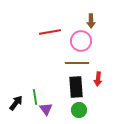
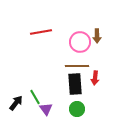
brown arrow: moved 6 px right, 15 px down
red line: moved 9 px left
pink circle: moved 1 px left, 1 px down
brown line: moved 3 px down
red arrow: moved 3 px left, 1 px up
black rectangle: moved 1 px left, 3 px up
green line: rotated 21 degrees counterclockwise
green circle: moved 2 px left, 1 px up
